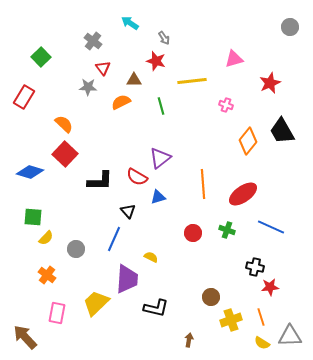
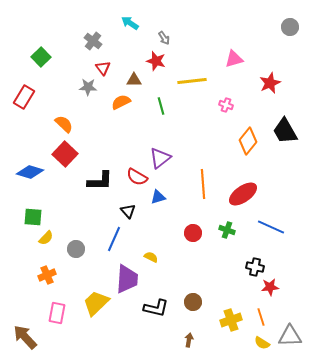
black trapezoid at (282, 131): moved 3 px right
orange cross at (47, 275): rotated 30 degrees clockwise
brown circle at (211, 297): moved 18 px left, 5 px down
